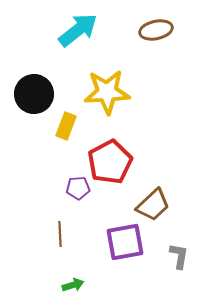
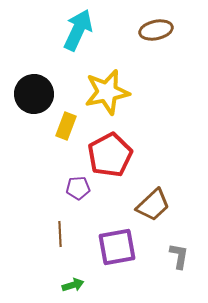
cyan arrow: rotated 27 degrees counterclockwise
yellow star: rotated 9 degrees counterclockwise
red pentagon: moved 7 px up
purple square: moved 8 px left, 5 px down
